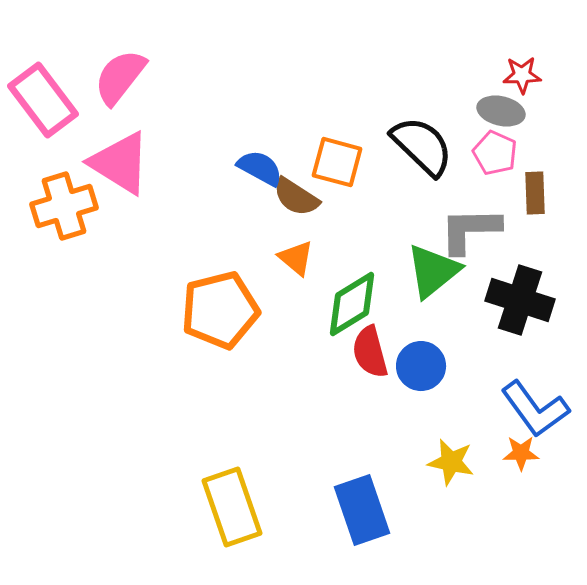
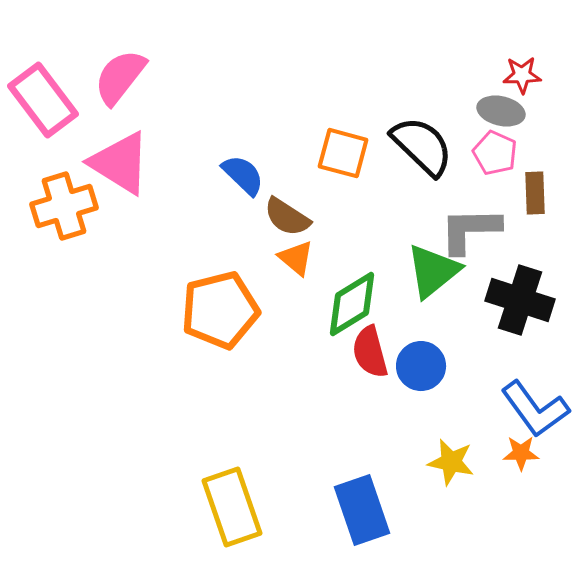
orange square: moved 6 px right, 9 px up
blue semicircle: moved 17 px left, 7 px down; rotated 15 degrees clockwise
brown semicircle: moved 9 px left, 20 px down
